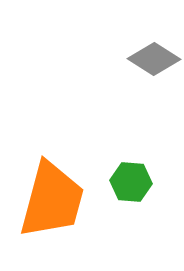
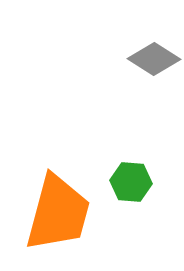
orange trapezoid: moved 6 px right, 13 px down
